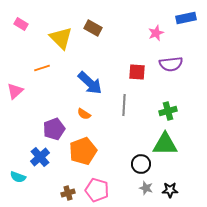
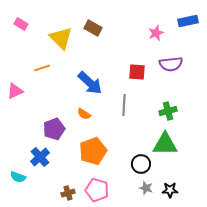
blue rectangle: moved 2 px right, 3 px down
pink triangle: rotated 18 degrees clockwise
orange pentagon: moved 10 px right
